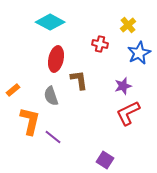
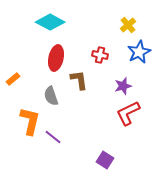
red cross: moved 11 px down
blue star: moved 1 px up
red ellipse: moved 1 px up
orange rectangle: moved 11 px up
